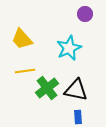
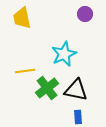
yellow trapezoid: moved 21 px up; rotated 30 degrees clockwise
cyan star: moved 5 px left, 6 px down
